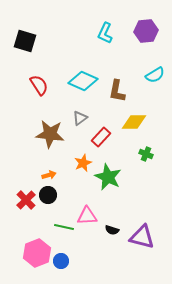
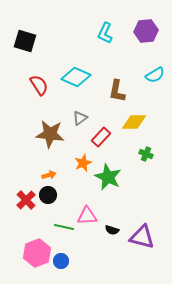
cyan diamond: moved 7 px left, 4 px up
